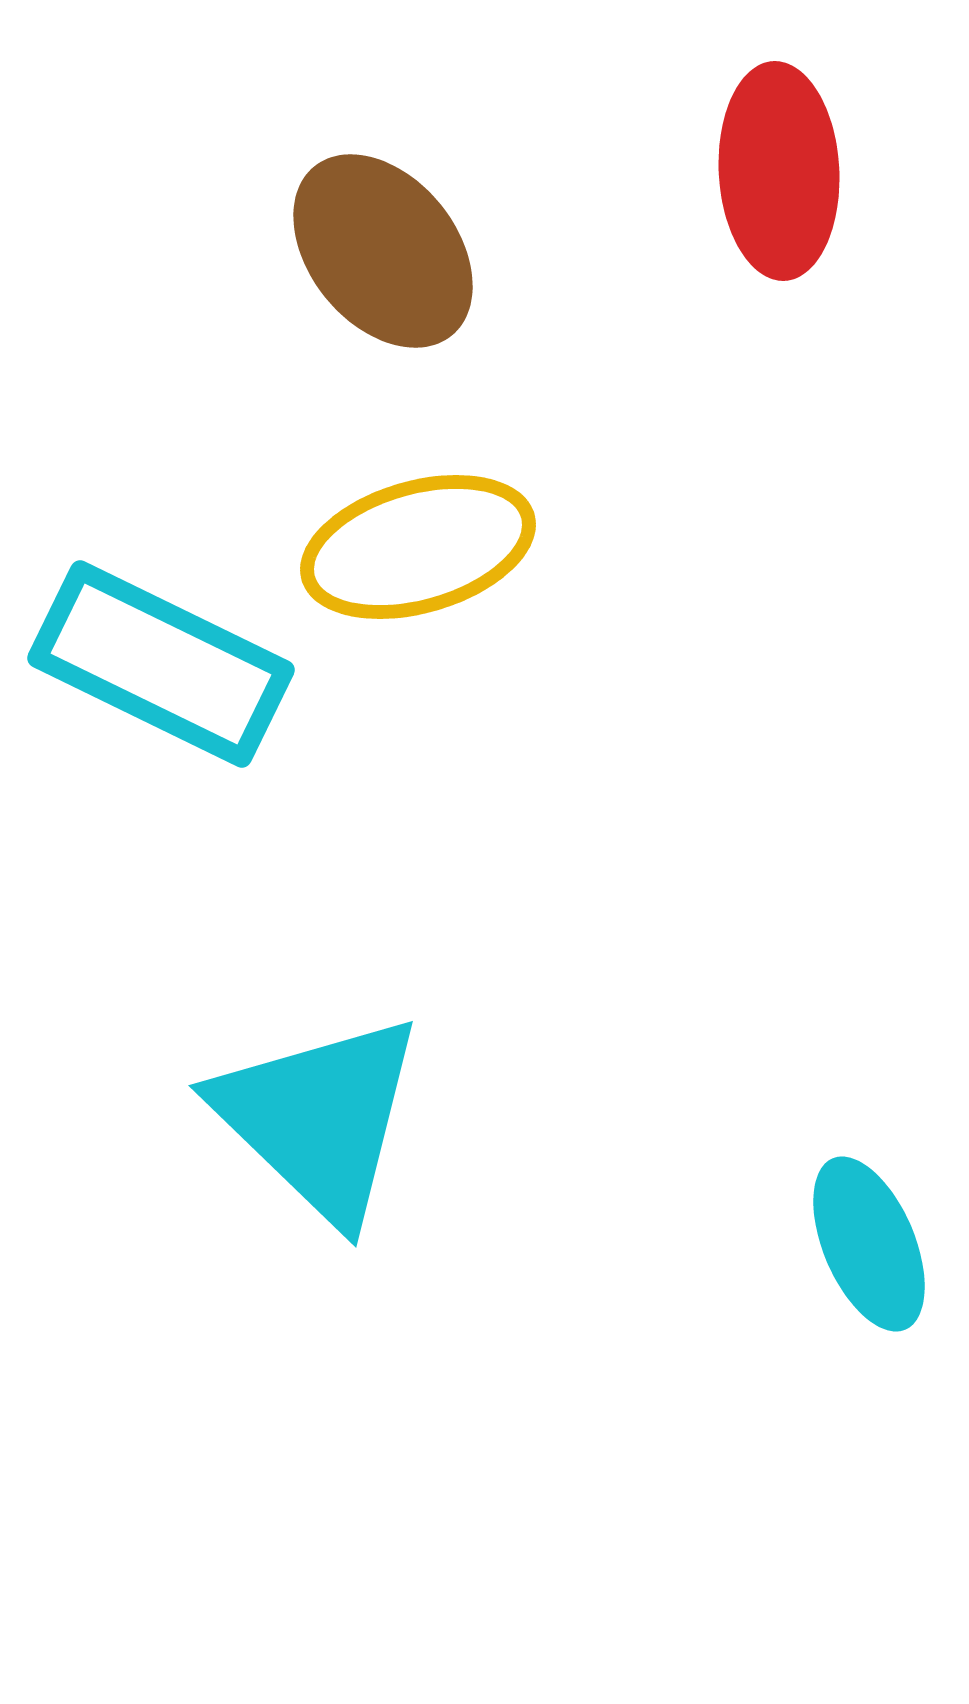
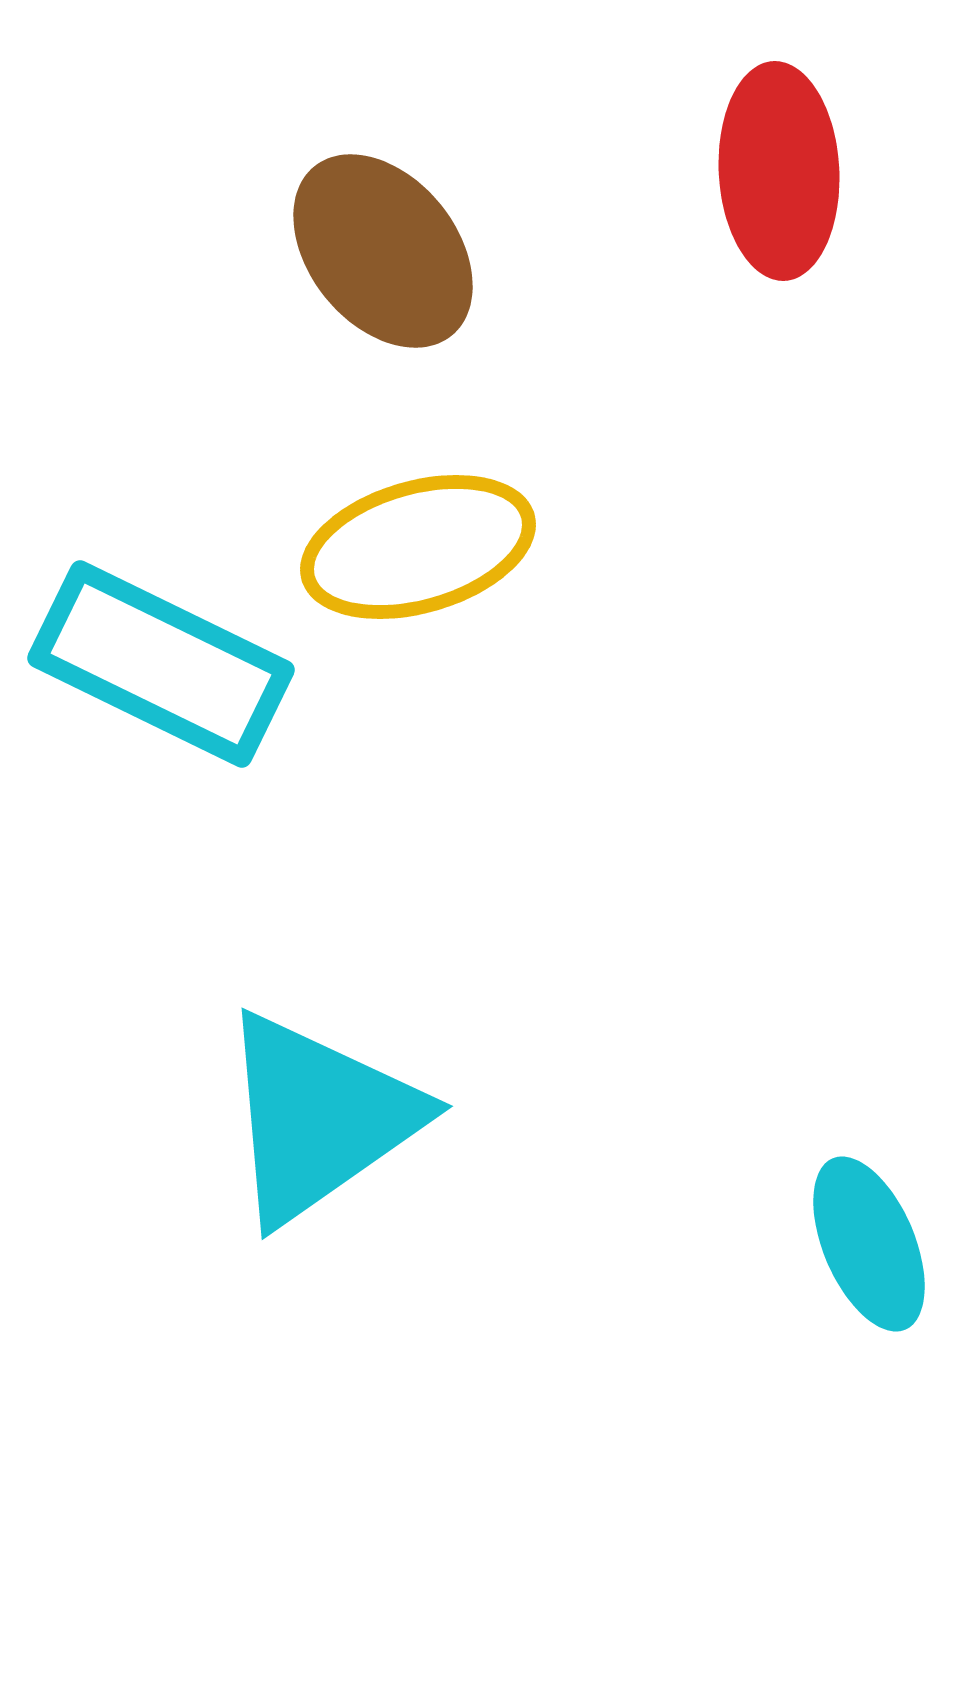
cyan triangle: rotated 41 degrees clockwise
